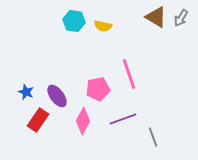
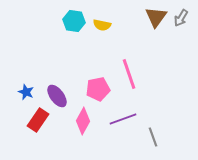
brown triangle: rotated 35 degrees clockwise
yellow semicircle: moved 1 px left, 1 px up
